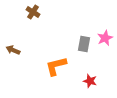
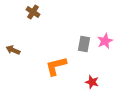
pink star: moved 3 px down
red star: moved 2 px right, 1 px down
